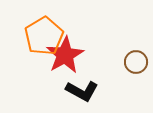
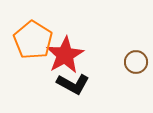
orange pentagon: moved 11 px left, 4 px down; rotated 9 degrees counterclockwise
black L-shape: moved 9 px left, 7 px up
